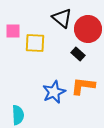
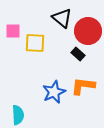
red circle: moved 2 px down
